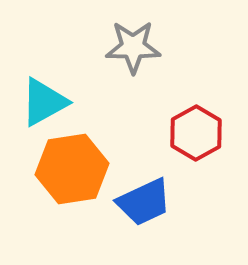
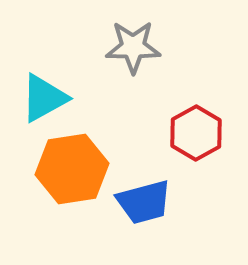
cyan triangle: moved 4 px up
blue trapezoid: rotated 10 degrees clockwise
